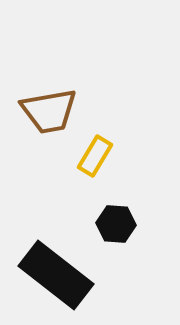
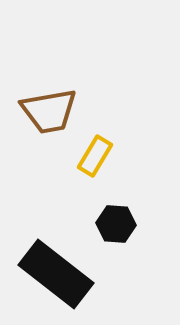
black rectangle: moved 1 px up
